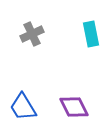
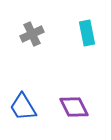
cyan rectangle: moved 4 px left, 1 px up
